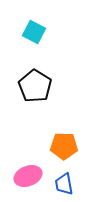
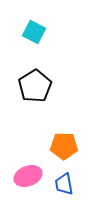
black pentagon: rotated 8 degrees clockwise
